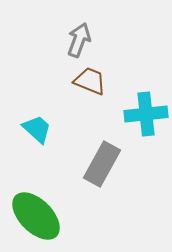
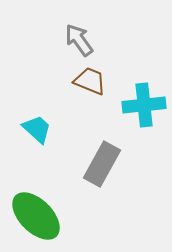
gray arrow: rotated 56 degrees counterclockwise
cyan cross: moved 2 px left, 9 px up
